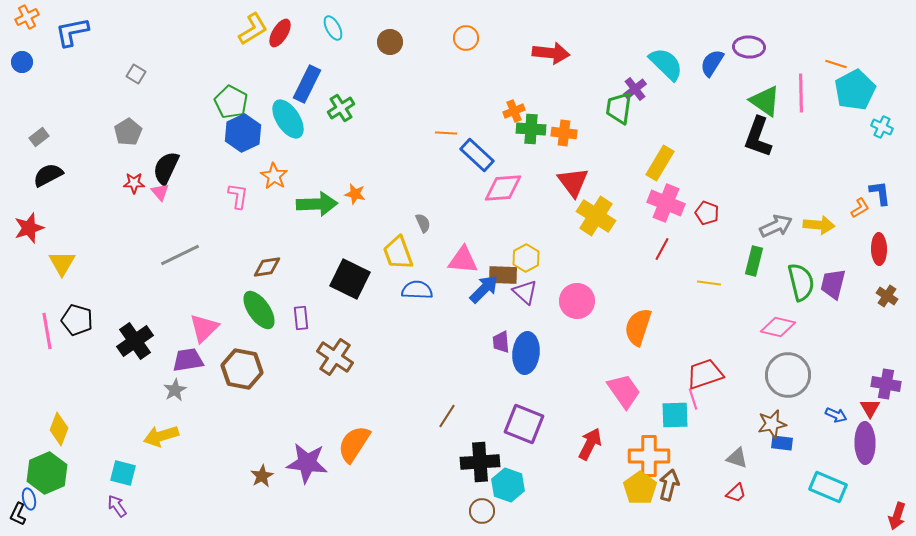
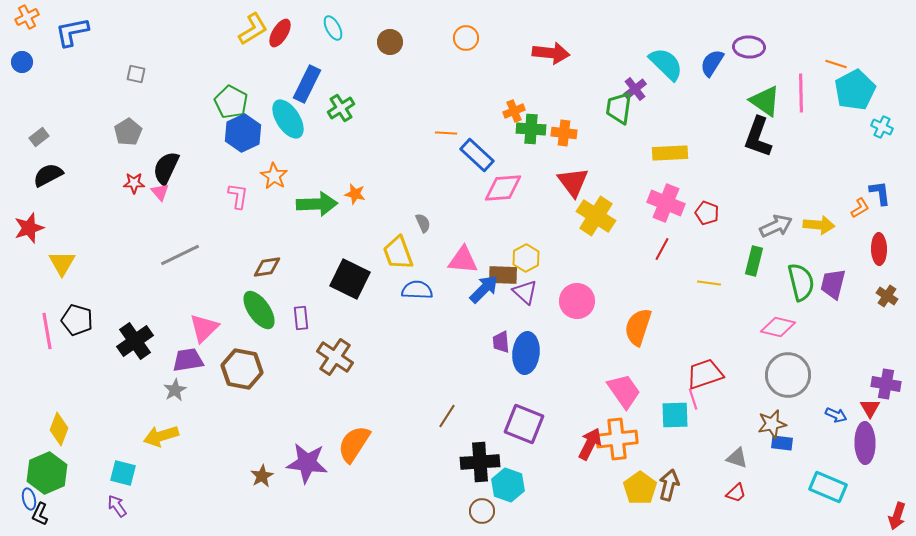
gray square at (136, 74): rotated 18 degrees counterclockwise
yellow rectangle at (660, 163): moved 10 px right, 10 px up; rotated 56 degrees clockwise
orange cross at (649, 456): moved 32 px left, 17 px up; rotated 6 degrees counterclockwise
black L-shape at (18, 514): moved 22 px right
